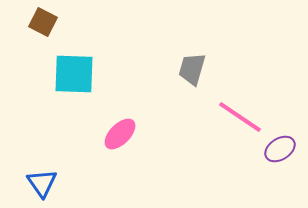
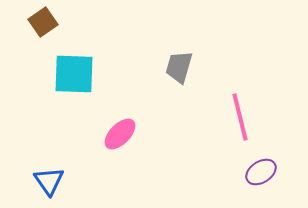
brown square: rotated 28 degrees clockwise
gray trapezoid: moved 13 px left, 2 px up
pink line: rotated 42 degrees clockwise
purple ellipse: moved 19 px left, 23 px down
blue triangle: moved 7 px right, 2 px up
